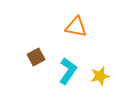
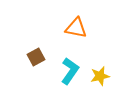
orange triangle: moved 1 px down
cyan L-shape: moved 2 px right
